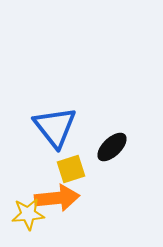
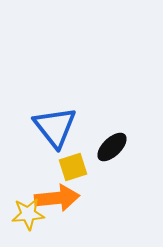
yellow square: moved 2 px right, 2 px up
